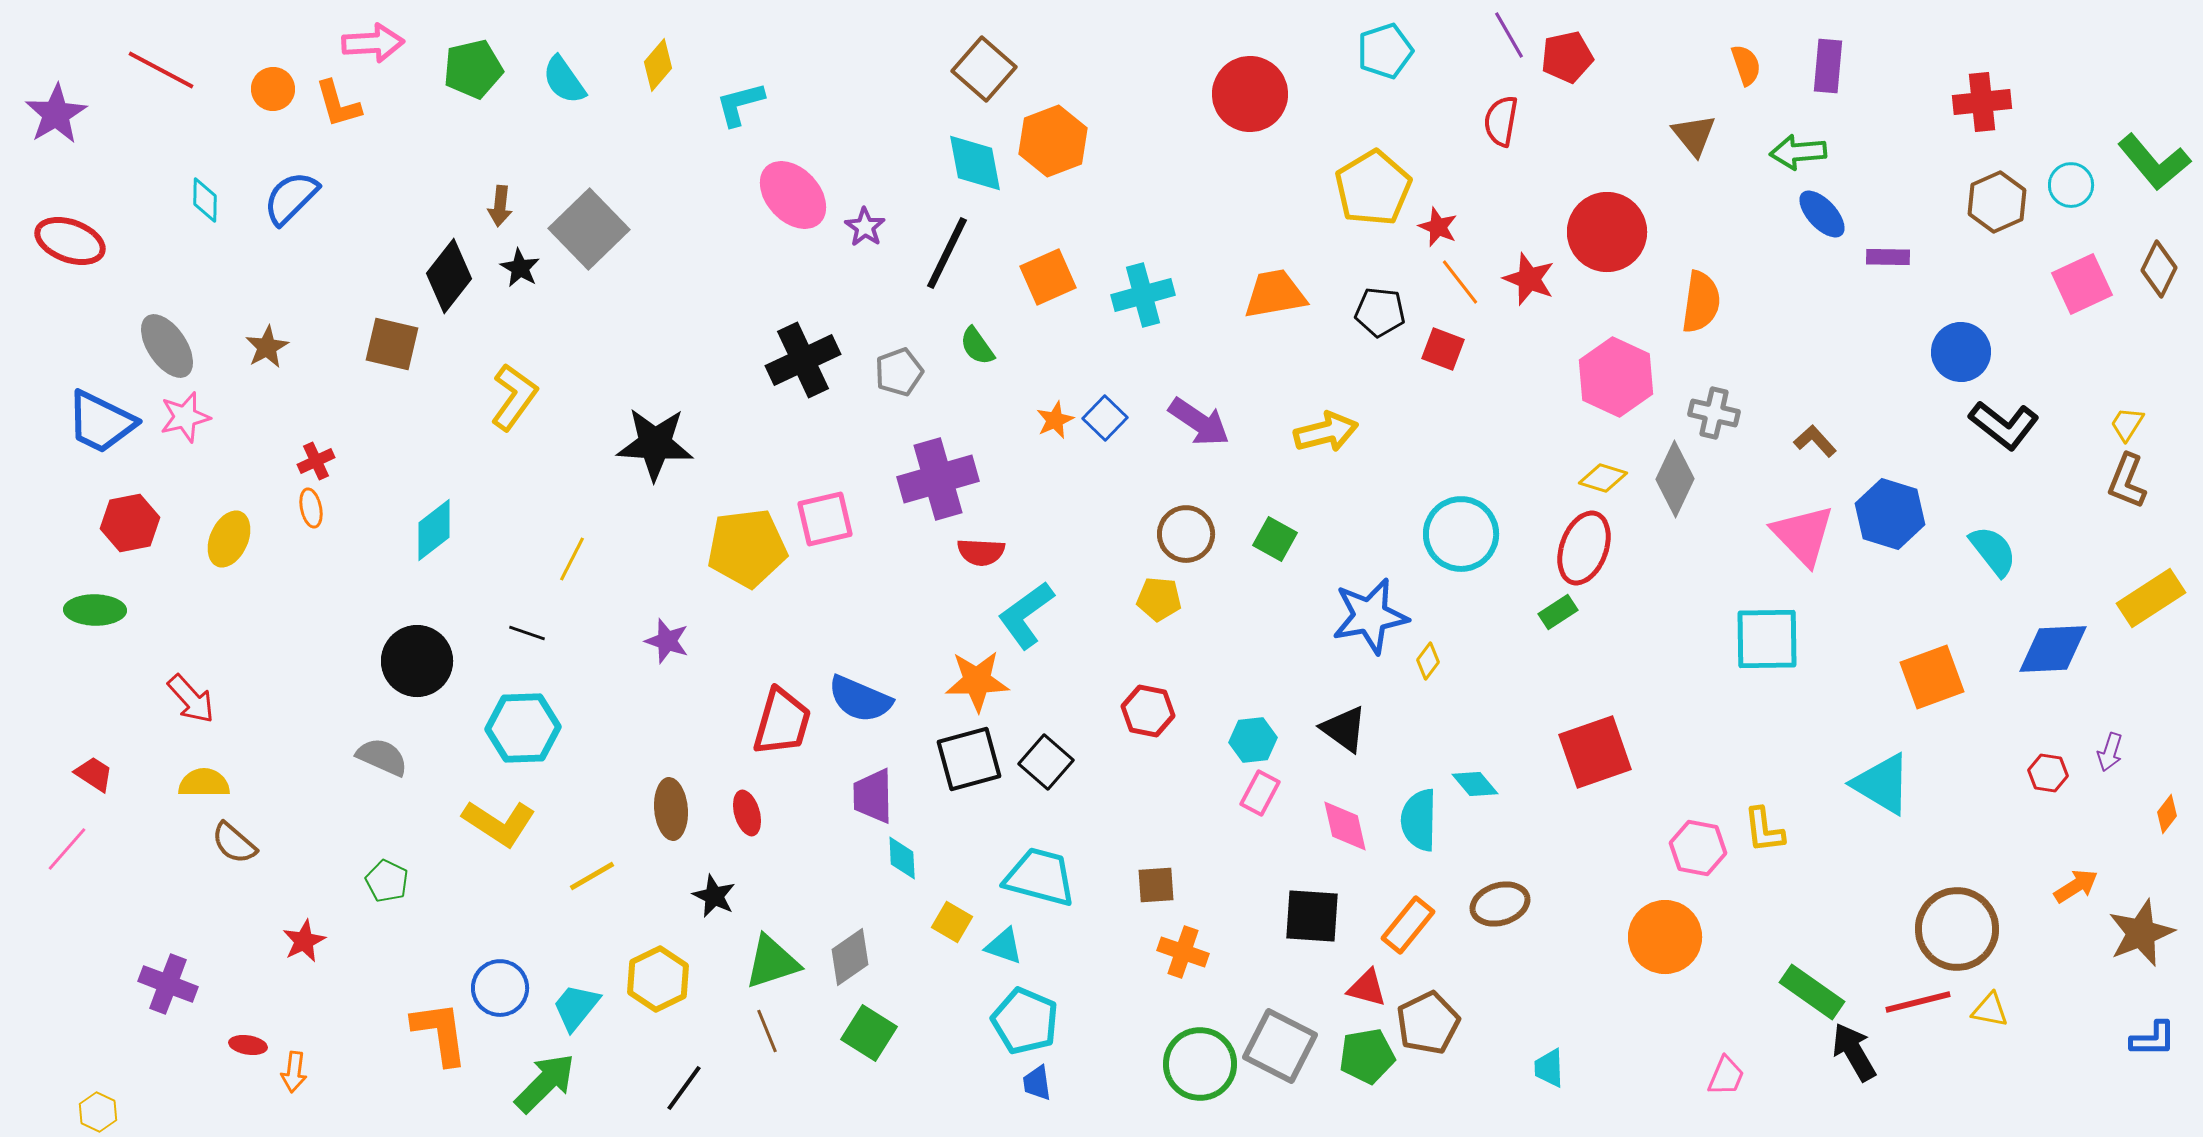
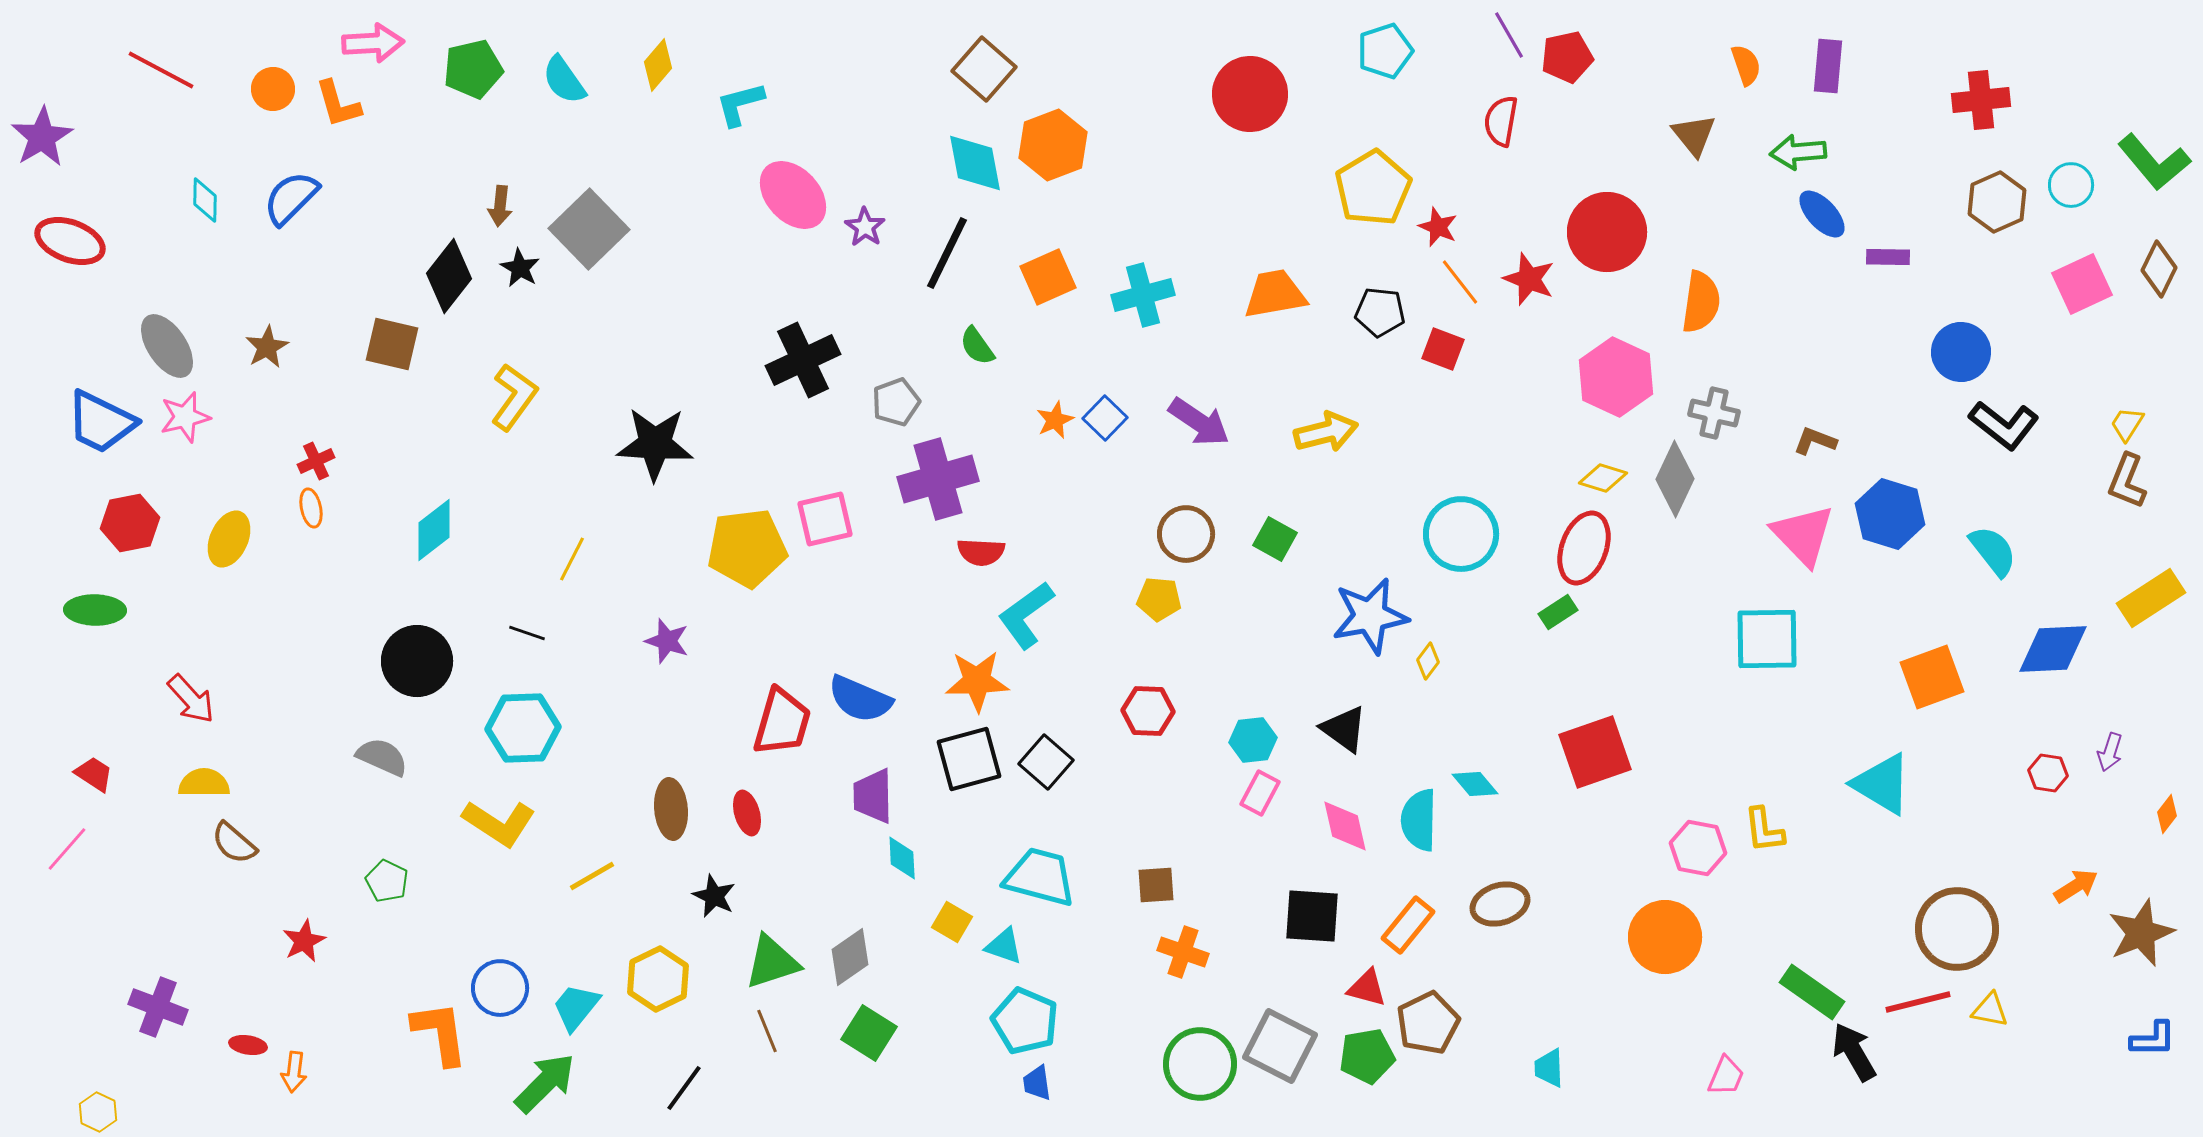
red cross at (1982, 102): moved 1 px left, 2 px up
purple star at (56, 114): moved 14 px left, 23 px down
orange hexagon at (1053, 141): moved 4 px down
gray pentagon at (899, 372): moved 3 px left, 30 px down
brown L-shape at (1815, 441): rotated 27 degrees counterclockwise
red hexagon at (1148, 711): rotated 9 degrees counterclockwise
purple cross at (168, 984): moved 10 px left, 23 px down
